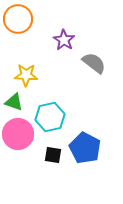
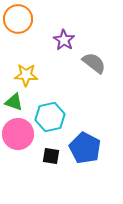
black square: moved 2 px left, 1 px down
